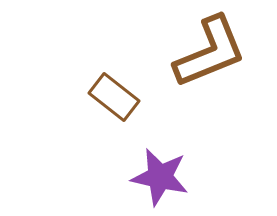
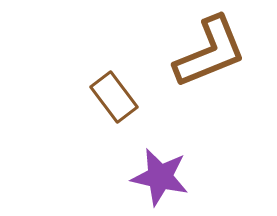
brown rectangle: rotated 15 degrees clockwise
